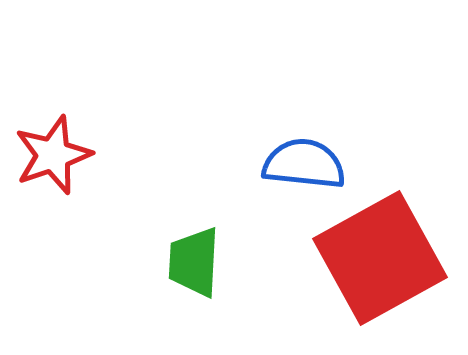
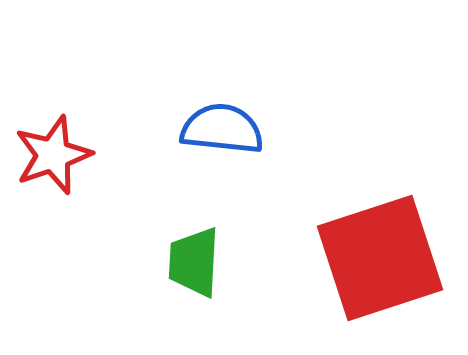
blue semicircle: moved 82 px left, 35 px up
red square: rotated 11 degrees clockwise
